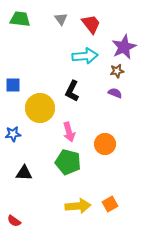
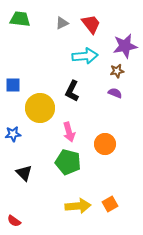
gray triangle: moved 1 px right, 4 px down; rotated 40 degrees clockwise
purple star: moved 1 px right, 1 px up; rotated 15 degrees clockwise
black triangle: rotated 42 degrees clockwise
